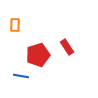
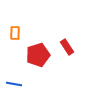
orange rectangle: moved 8 px down
blue line: moved 7 px left, 8 px down
